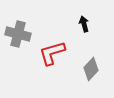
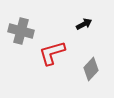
black arrow: rotated 77 degrees clockwise
gray cross: moved 3 px right, 3 px up
